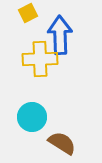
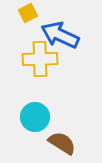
blue arrow: rotated 63 degrees counterclockwise
cyan circle: moved 3 px right
